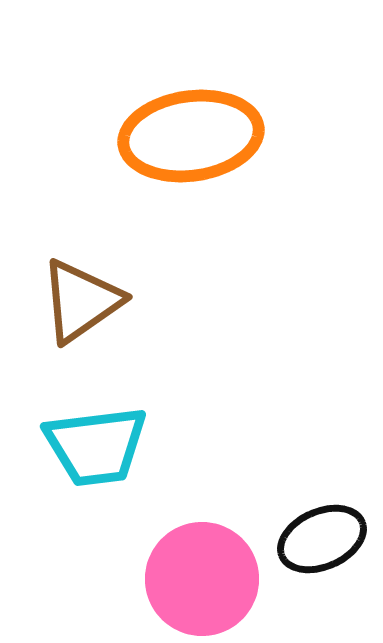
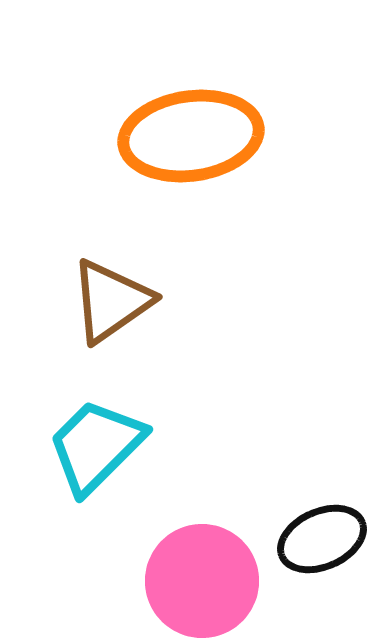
brown triangle: moved 30 px right
cyan trapezoid: rotated 142 degrees clockwise
pink circle: moved 2 px down
